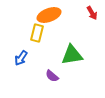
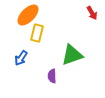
orange ellipse: moved 21 px left; rotated 25 degrees counterclockwise
green triangle: rotated 10 degrees counterclockwise
purple semicircle: rotated 48 degrees clockwise
